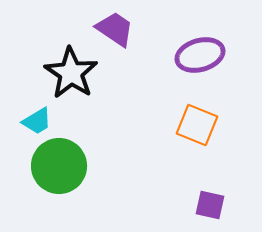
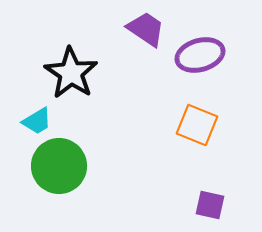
purple trapezoid: moved 31 px right
